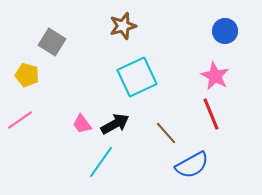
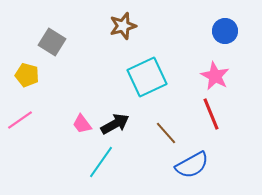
cyan square: moved 10 px right
